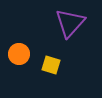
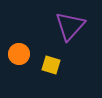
purple triangle: moved 3 px down
